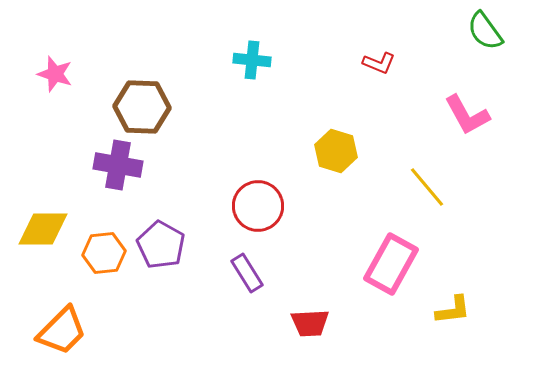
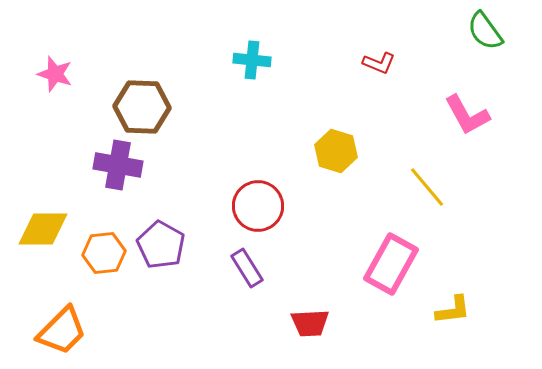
purple rectangle: moved 5 px up
